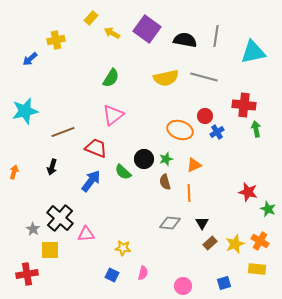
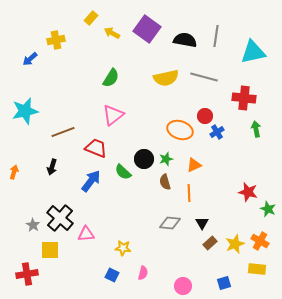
red cross at (244, 105): moved 7 px up
gray star at (33, 229): moved 4 px up
